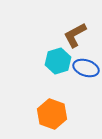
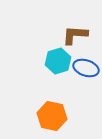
brown L-shape: rotated 32 degrees clockwise
orange hexagon: moved 2 px down; rotated 8 degrees counterclockwise
